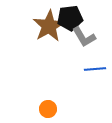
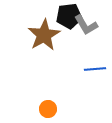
black pentagon: moved 1 px left, 2 px up
brown star: moved 5 px left, 9 px down
gray L-shape: moved 2 px right, 12 px up
